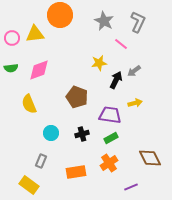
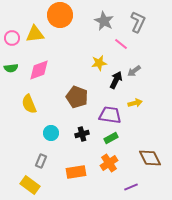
yellow rectangle: moved 1 px right
